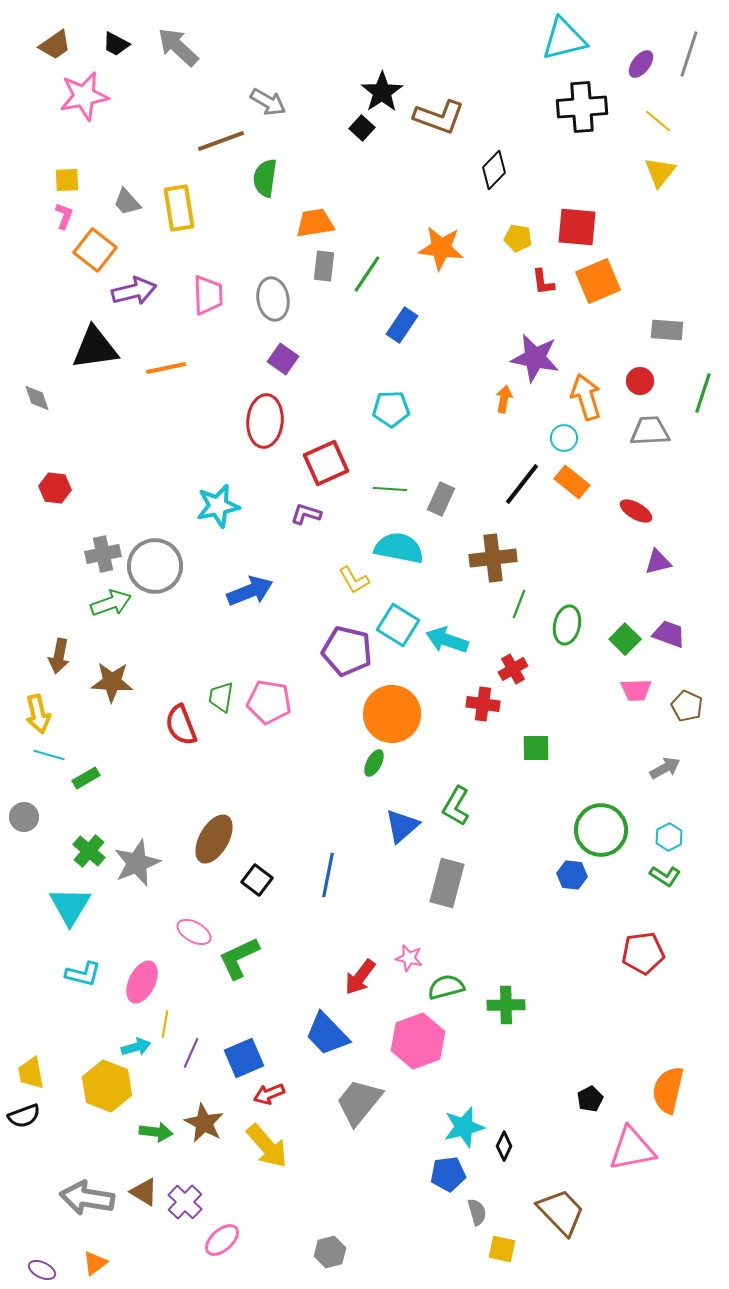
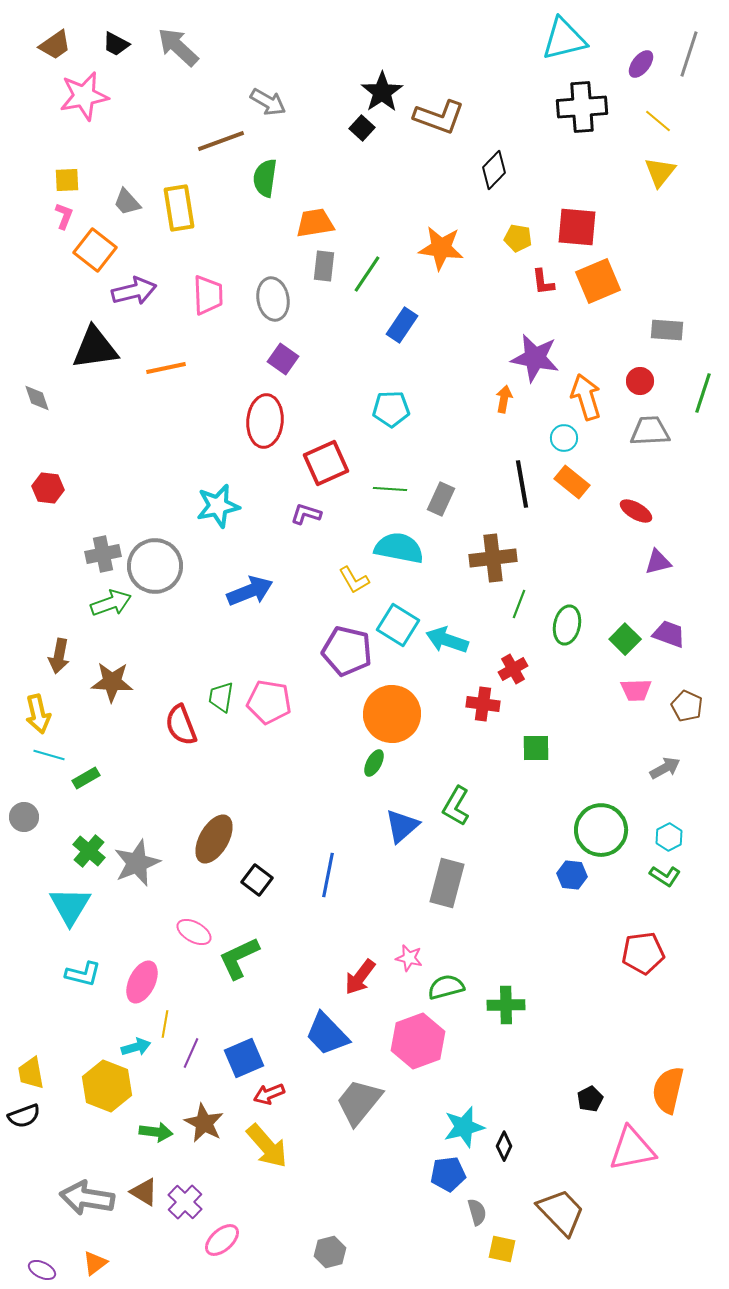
black line at (522, 484): rotated 48 degrees counterclockwise
red hexagon at (55, 488): moved 7 px left
